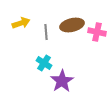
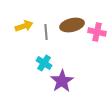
yellow arrow: moved 3 px right, 3 px down
